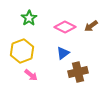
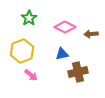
brown arrow: moved 8 px down; rotated 32 degrees clockwise
blue triangle: moved 1 px left, 1 px down; rotated 24 degrees clockwise
